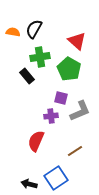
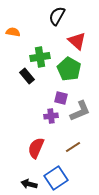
black semicircle: moved 23 px right, 13 px up
red semicircle: moved 7 px down
brown line: moved 2 px left, 4 px up
